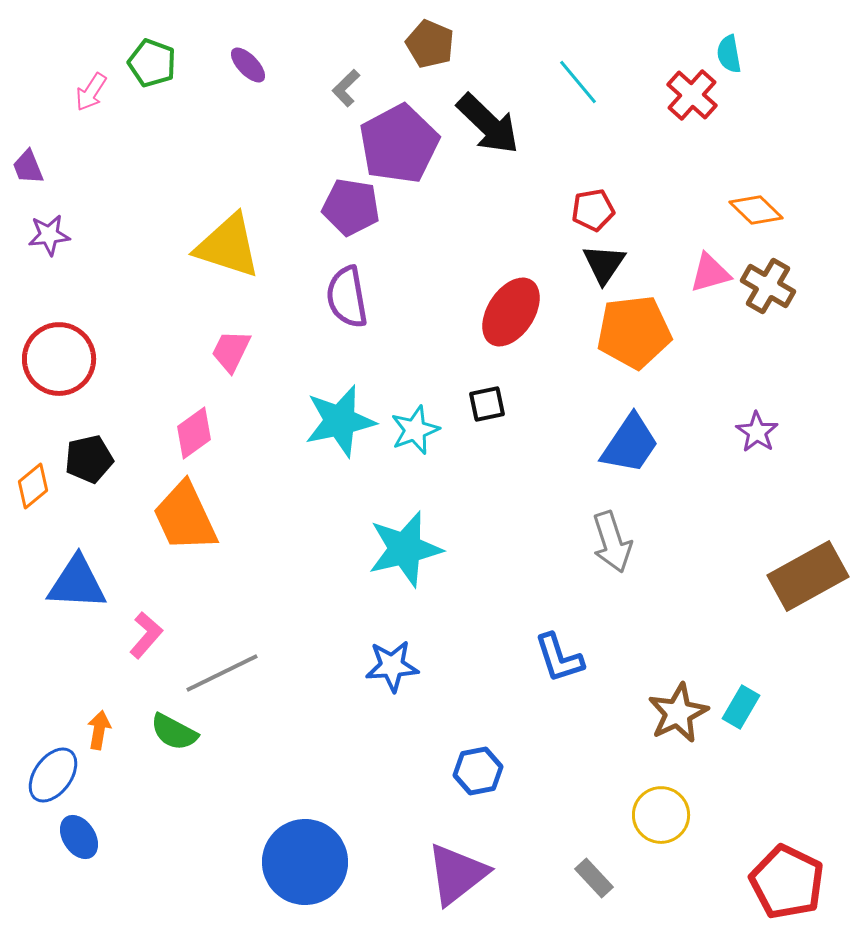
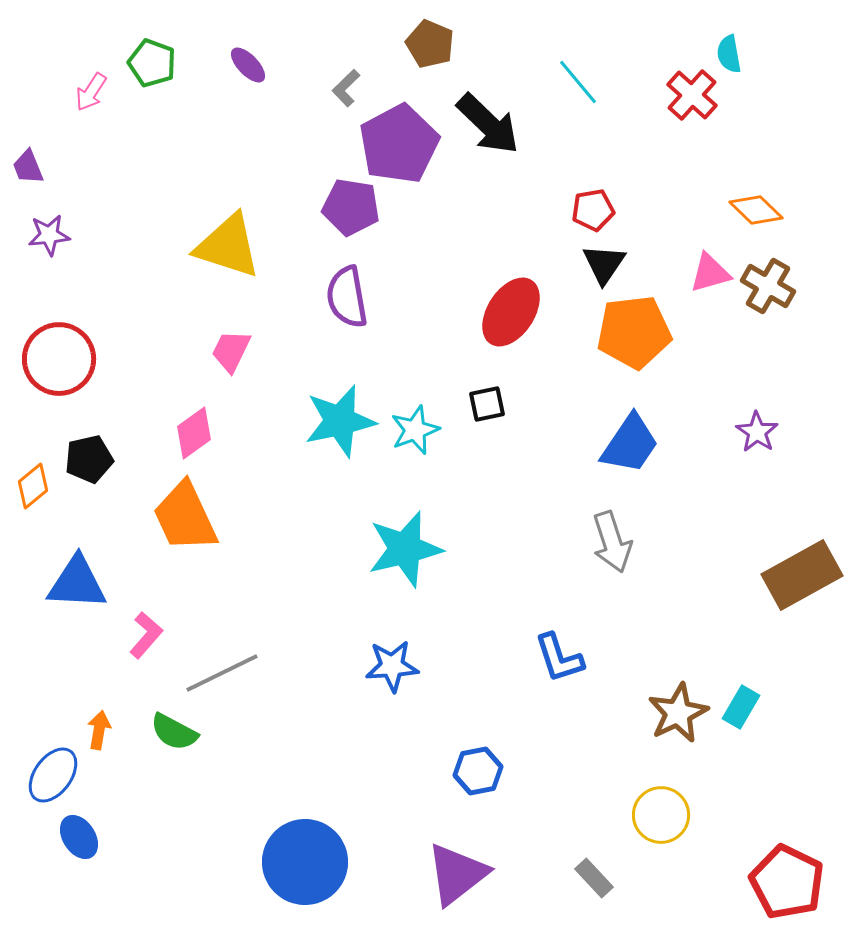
brown rectangle at (808, 576): moved 6 px left, 1 px up
